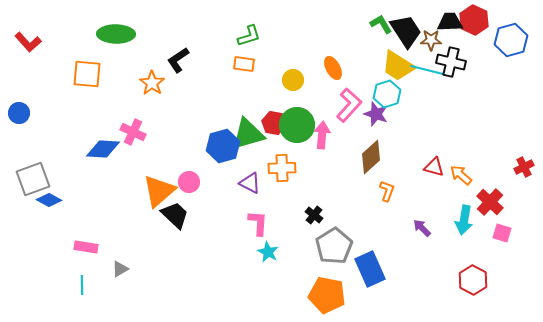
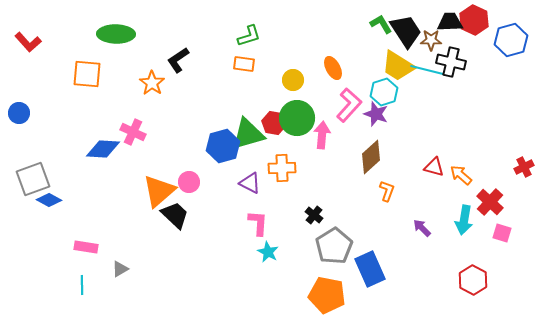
cyan hexagon at (387, 94): moved 3 px left, 2 px up
green circle at (297, 125): moved 7 px up
